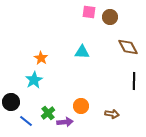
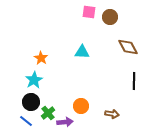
black circle: moved 20 px right
